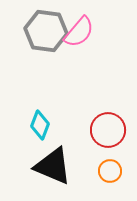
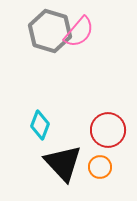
gray hexagon: moved 4 px right; rotated 9 degrees clockwise
black triangle: moved 10 px right, 3 px up; rotated 24 degrees clockwise
orange circle: moved 10 px left, 4 px up
